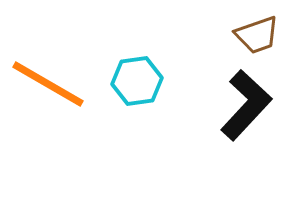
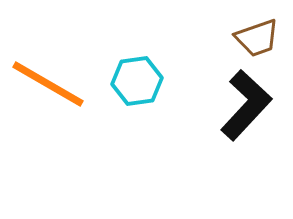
brown trapezoid: moved 3 px down
